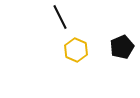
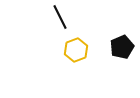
yellow hexagon: rotated 15 degrees clockwise
